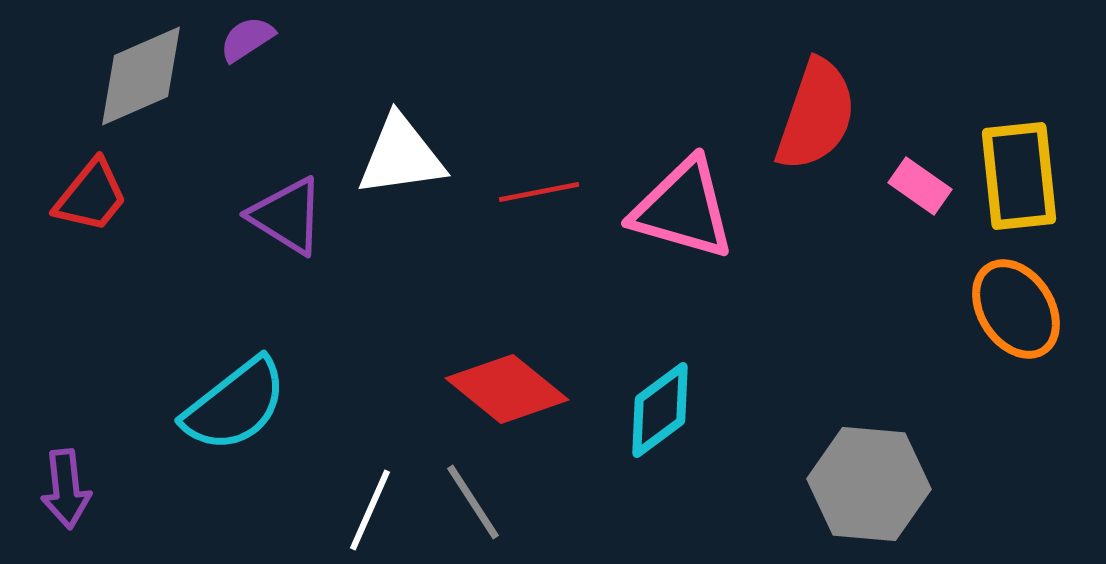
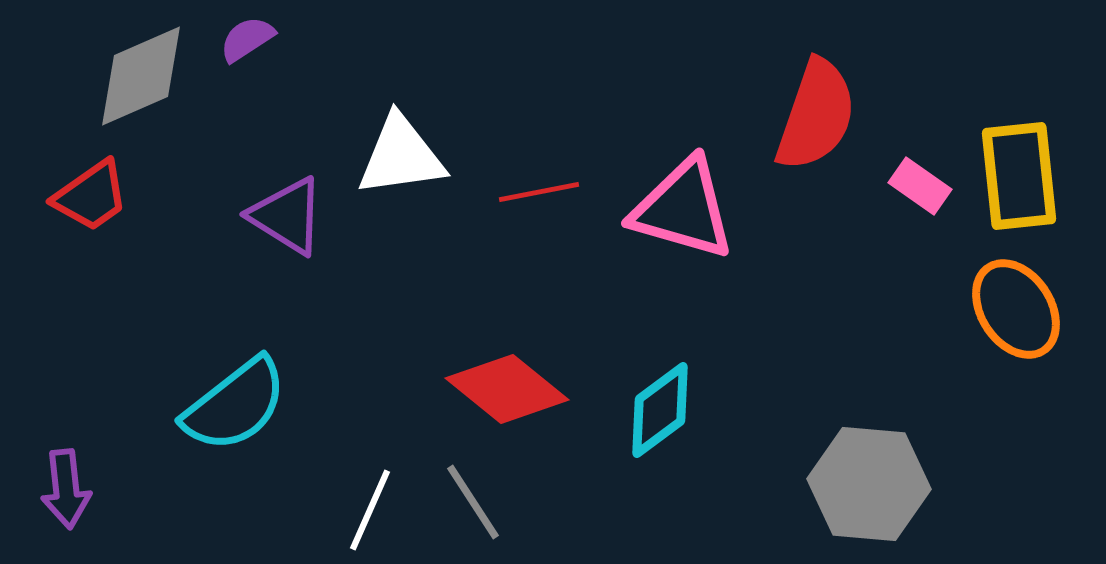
red trapezoid: rotated 16 degrees clockwise
